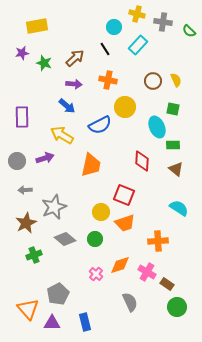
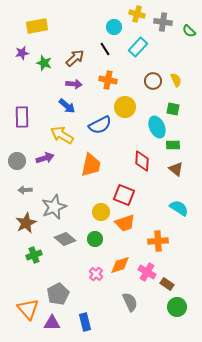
cyan rectangle at (138, 45): moved 2 px down
